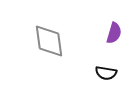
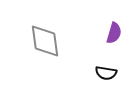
gray diamond: moved 4 px left
